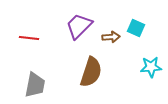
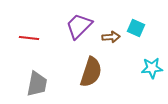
cyan star: moved 1 px right, 1 px down
gray trapezoid: moved 2 px right, 1 px up
